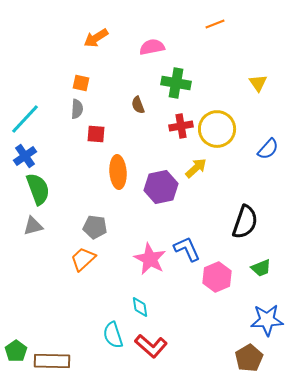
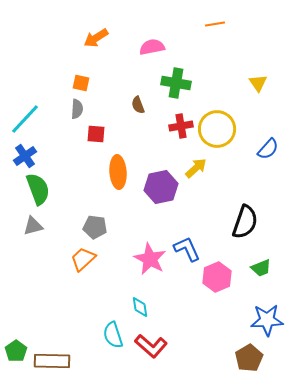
orange line: rotated 12 degrees clockwise
